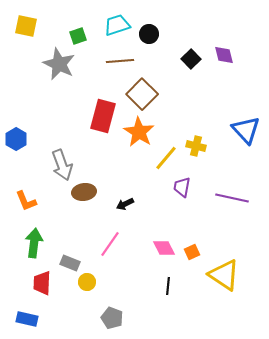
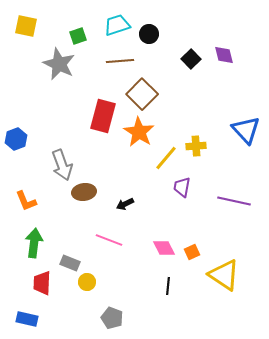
blue hexagon: rotated 10 degrees clockwise
yellow cross: rotated 18 degrees counterclockwise
purple line: moved 2 px right, 3 px down
pink line: moved 1 px left, 4 px up; rotated 76 degrees clockwise
